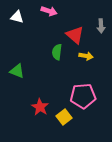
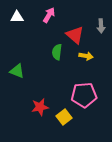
pink arrow: moved 4 px down; rotated 77 degrees counterclockwise
white triangle: rotated 16 degrees counterclockwise
pink pentagon: moved 1 px right, 1 px up
red star: rotated 30 degrees clockwise
